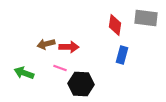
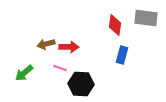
green arrow: rotated 60 degrees counterclockwise
